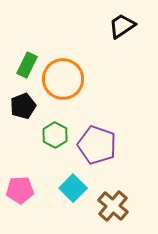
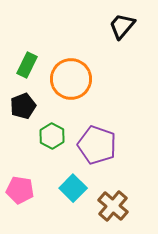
black trapezoid: rotated 16 degrees counterclockwise
orange circle: moved 8 px right
green hexagon: moved 3 px left, 1 px down
pink pentagon: rotated 12 degrees clockwise
